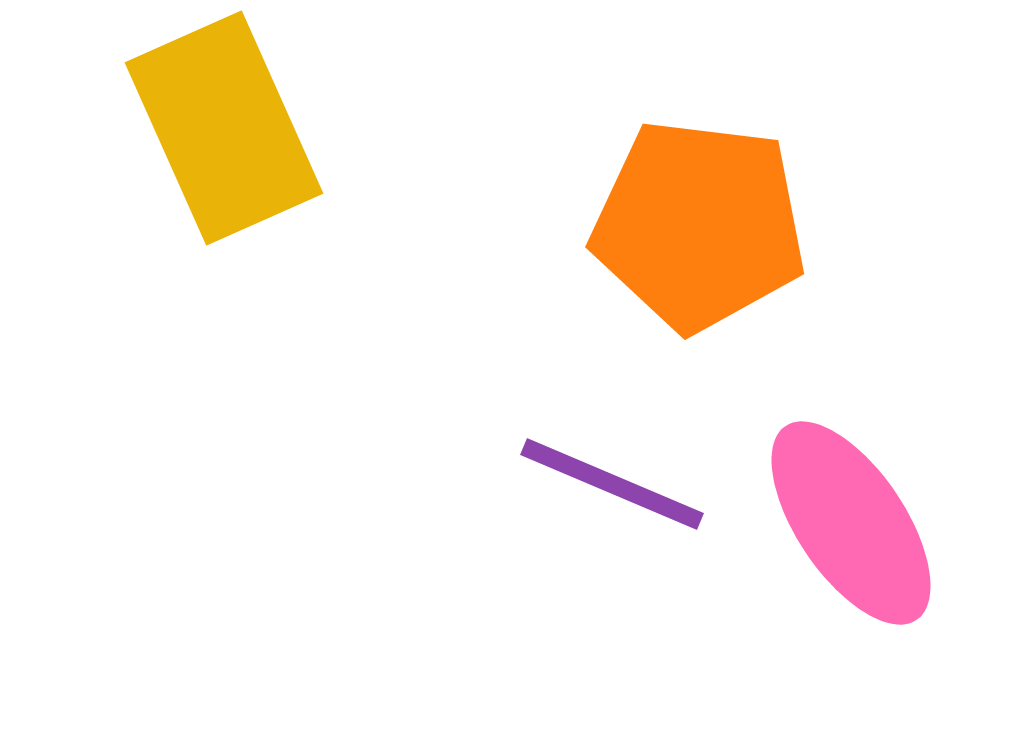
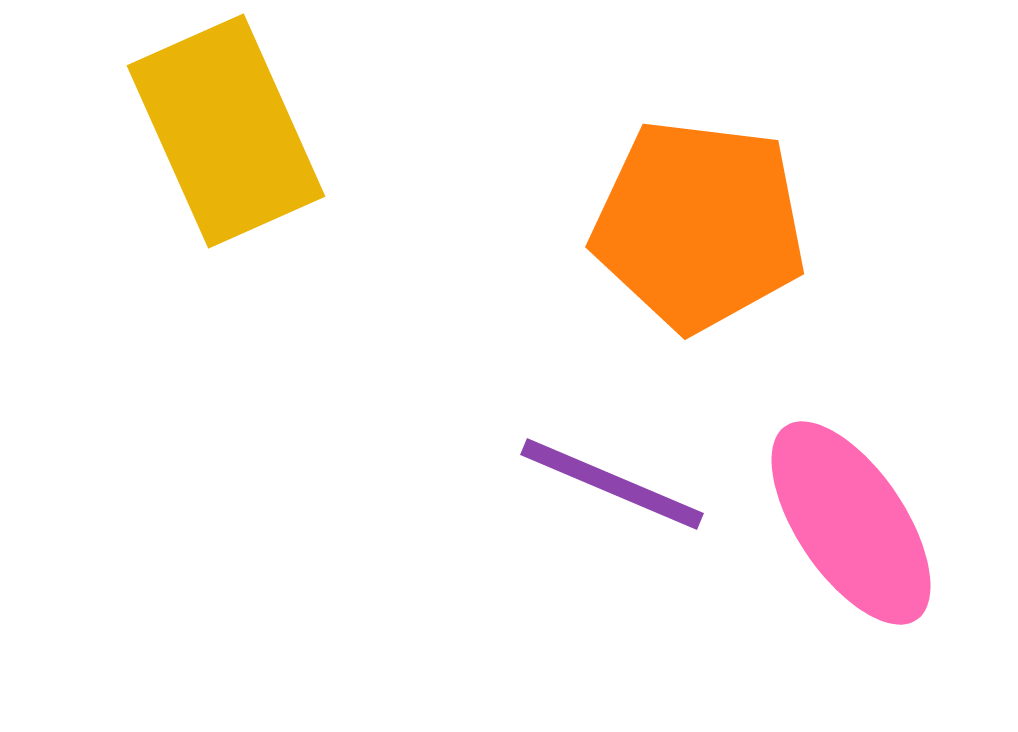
yellow rectangle: moved 2 px right, 3 px down
